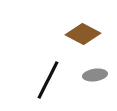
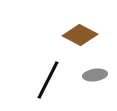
brown diamond: moved 3 px left, 1 px down
